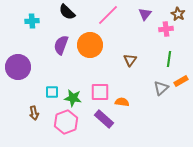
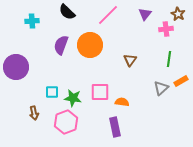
purple circle: moved 2 px left
purple rectangle: moved 11 px right, 8 px down; rotated 36 degrees clockwise
